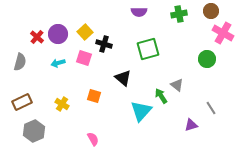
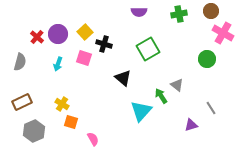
green square: rotated 15 degrees counterclockwise
cyan arrow: moved 1 px down; rotated 56 degrees counterclockwise
orange square: moved 23 px left, 26 px down
